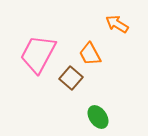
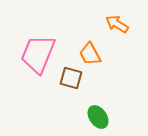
pink trapezoid: rotated 6 degrees counterclockwise
brown square: rotated 25 degrees counterclockwise
